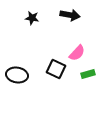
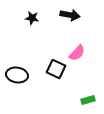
green rectangle: moved 26 px down
